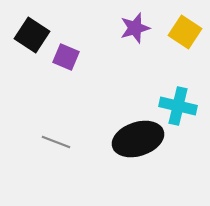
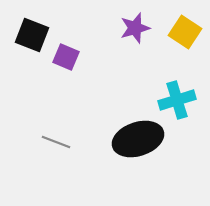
black square: rotated 12 degrees counterclockwise
cyan cross: moved 1 px left, 6 px up; rotated 30 degrees counterclockwise
